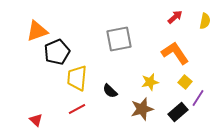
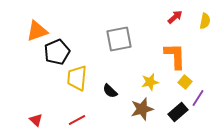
orange L-shape: moved 3 px down; rotated 32 degrees clockwise
red line: moved 11 px down
